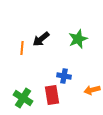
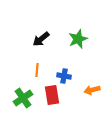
orange line: moved 15 px right, 22 px down
green cross: rotated 24 degrees clockwise
